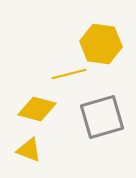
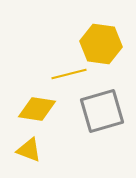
yellow diamond: rotated 6 degrees counterclockwise
gray square: moved 6 px up
